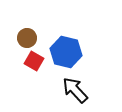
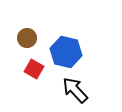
red square: moved 8 px down
